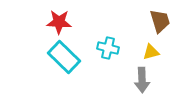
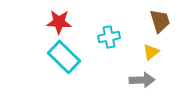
cyan cross: moved 1 px right, 11 px up; rotated 25 degrees counterclockwise
yellow triangle: rotated 24 degrees counterclockwise
gray arrow: rotated 90 degrees counterclockwise
